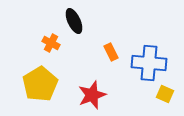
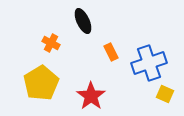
black ellipse: moved 9 px right
blue cross: rotated 24 degrees counterclockwise
yellow pentagon: moved 1 px right, 1 px up
red star: moved 1 px left, 1 px down; rotated 16 degrees counterclockwise
